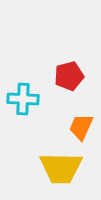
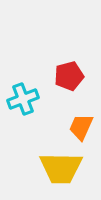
cyan cross: rotated 24 degrees counterclockwise
